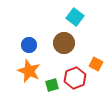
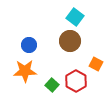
brown circle: moved 6 px right, 2 px up
orange star: moved 4 px left; rotated 25 degrees counterclockwise
red hexagon: moved 1 px right, 3 px down; rotated 10 degrees counterclockwise
green square: rotated 32 degrees counterclockwise
